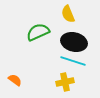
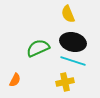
green semicircle: moved 16 px down
black ellipse: moved 1 px left
orange semicircle: rotated 80 degrees clockwise
